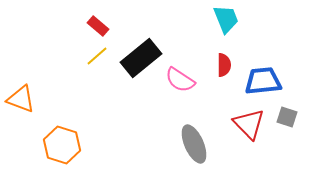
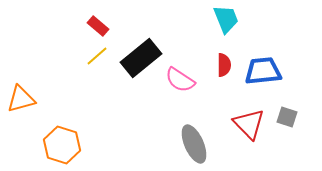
blue trapezoid: moved 10 px up
orange triangle: rotated 36 degrees counterclockwise
